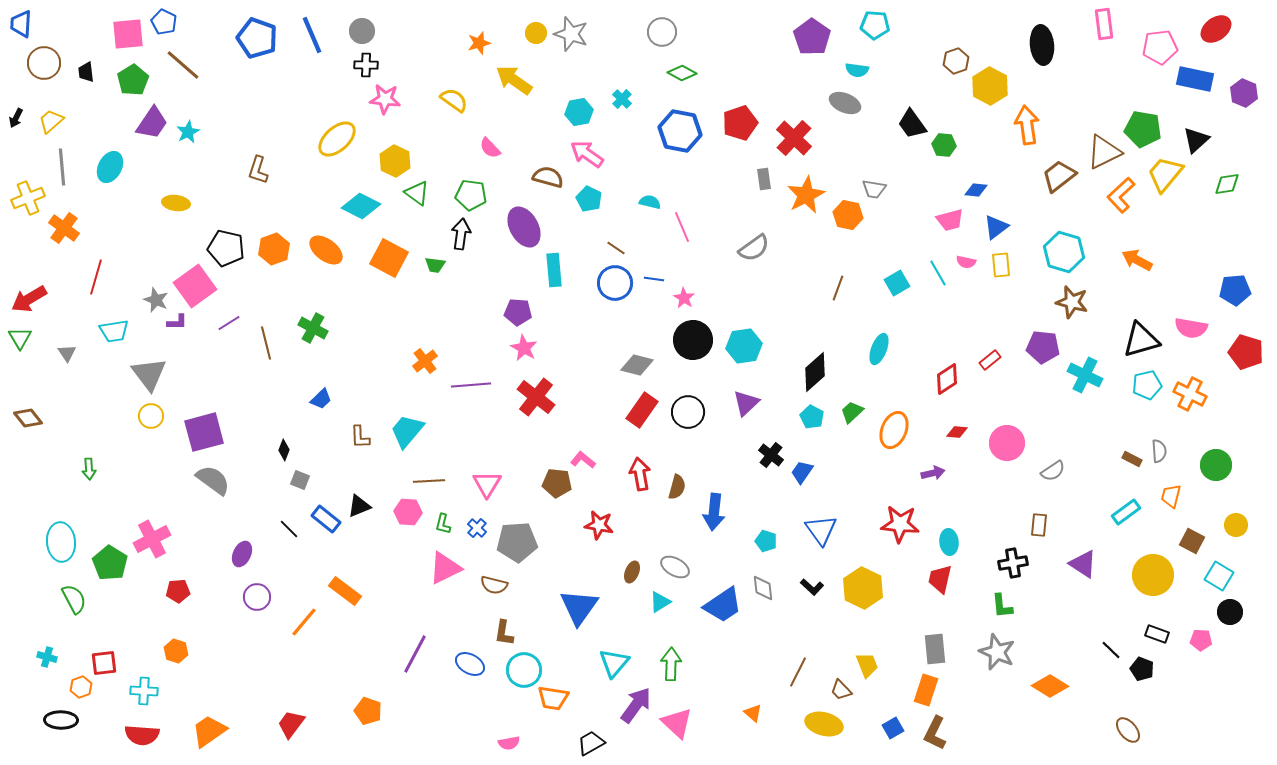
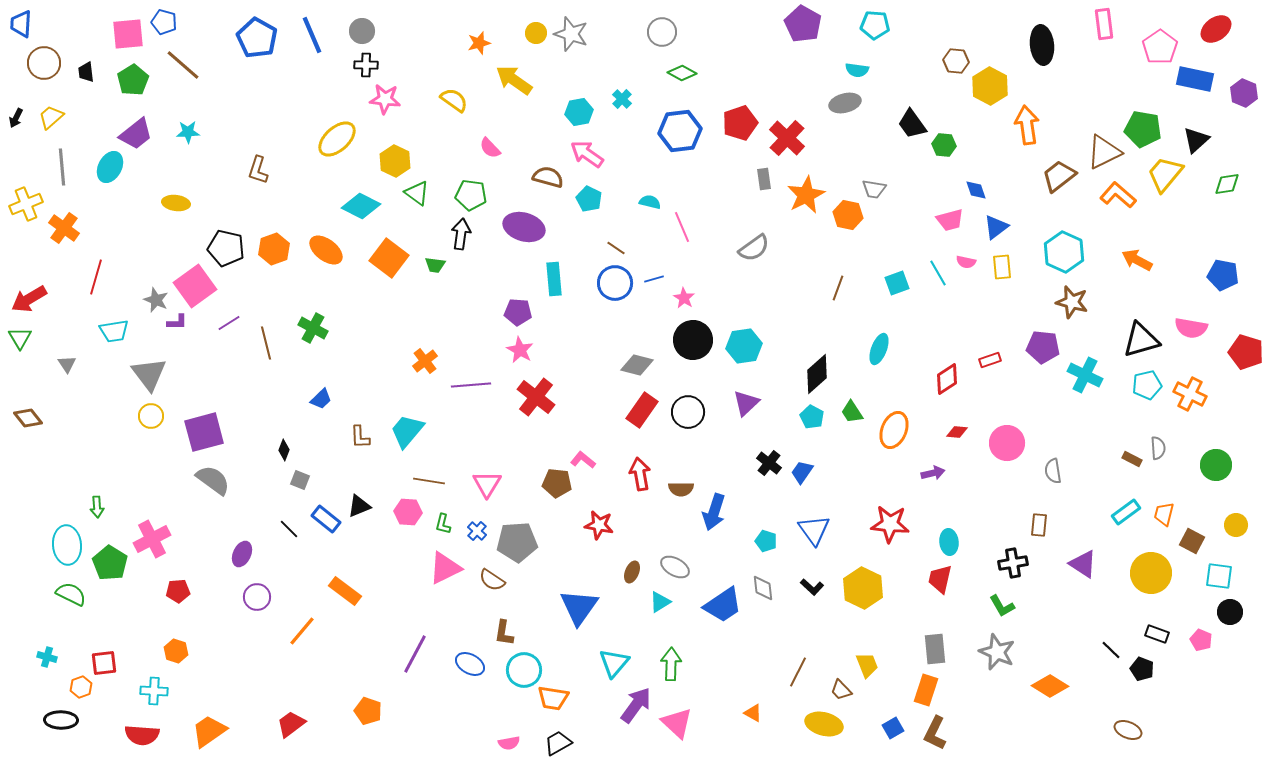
blue pentagon at (164, 22): rotated 10 degrees counterclockwise
purple pentagon at (812, 37): moved 9 px left, 13 px up; rotated 6 degrees counterclockwise
blue pentagon at (257, 38): rotated 9 degrees clockwise
pink pentagon at (1160, 47): rotated 28 degrees counterclockwise
brown hexagon at (956, 61): rotated 25 degrees clockwise
gray ellipse at (845, 103): rotated 36 degrees counterclockwise
yellow trapezoid at (51, 121): moved 4 px up
purple trapezoid at (152, 123): moved 16 px left, 11 px down; rotated 18 degrees clockwise
blue hexagon at (680, 131): rotated 18 degrees counterclockwise
cyan star at (188, 132): rotated 25 degrees clockwise
red cross at (794, 138): moved 7 px left
blue diamond at (976, 190): rotated 65 degrees clockwise
orange L-shape at (1121, 195): moved 3 px left; rotated 84 degrees clockwise
yellow cross at (28, 198): moved 2 px left, 6 px down
purple ellipse at (524, 227): rotated 45 degrees counterclockwise
cyan hexagon at (1064, 252): rotated 9 degrees clockwise
orange square at (389, 258): rotated 9 degrees clockwise
yellow rectangle at (1001, 265): moved 1 px right, 2 px down
cyan rectangle at (554, 270): moved 9 px down
blue line at (654, 279): rotated 24 degrees counterclockwise
cyan square at (897, 283): rotated 10 degrees clockwise
blue pentagon at (1235, 290): moved 12 px left, 15 px up; rotated 16 degrees clockwise
pink star at (524, 348): moved 4 px left, 2 px down
gray triangle at (67, 353): moved 11 px down
red rectangle at (990, 360): rotated 20 degrees clockwise
black diamond at (815, 372): moved 2 px right, 2 px down
green trapezoid at (852, 412): rotated 80 degrees counterclockwise
gray semicircle at (1159, 451): moved 1 px left, 3 px up
black cross at (771, 455): moved 2 px left, 8 px down
green arrow at (89, 469): moved 8 px right, 38 px down
gray semicircle at (1053, 471): rotated 115 degrees clockwise
brown line at (429, 481): rotated 12 degrees clockwise
brown semicircle at (677, 487): moved 4 px right, 2 px down; rotated 75 degrees clockwise
orange trapezoid at (1171, 496): moved 7 px left, 18 px down
blue arrow at (714, 512): rotated 12 degrees clockwise
red star at (900, 524): moved 10 px left
blue cross at (477, 528): moved 3 px down
blue triangle at (821, 530): moved 7 px left
cyan ellipse at (61, 542): moved 6 px right, 3 px down
yellow circle at (1153, 575): moved 2 px left, 2 px up
cyan square at (1219, 576): rotated 24 degrees counterclockwise
brown semicircle at (494, 585): moved 2 px left, 5 px up; rotated 20 degrees clockwise
green semicircle at (74, 599): moved 3 px left, 5 px up; rotated 36 degrees counterclockwise
green L-shape at (1002, 606): rotated 24 degrees counterclockwise
orange line at (304, 622): moved 2 px left, 9 px down
pink pentagon at (1201, 640): rotated 20 degrees clockwise
cyan cross at (144, 691): moved 10 px right
orange triangle at (753, 713): rotated 12 degrees counterclockwise
red trapezoid at (291, 724): rotated 16 degrees clockwise
brown ellipse at (1128, 730): rotated 28 degrees counterclockwise
black trapezoid at (591, 743): moved 33 px left
